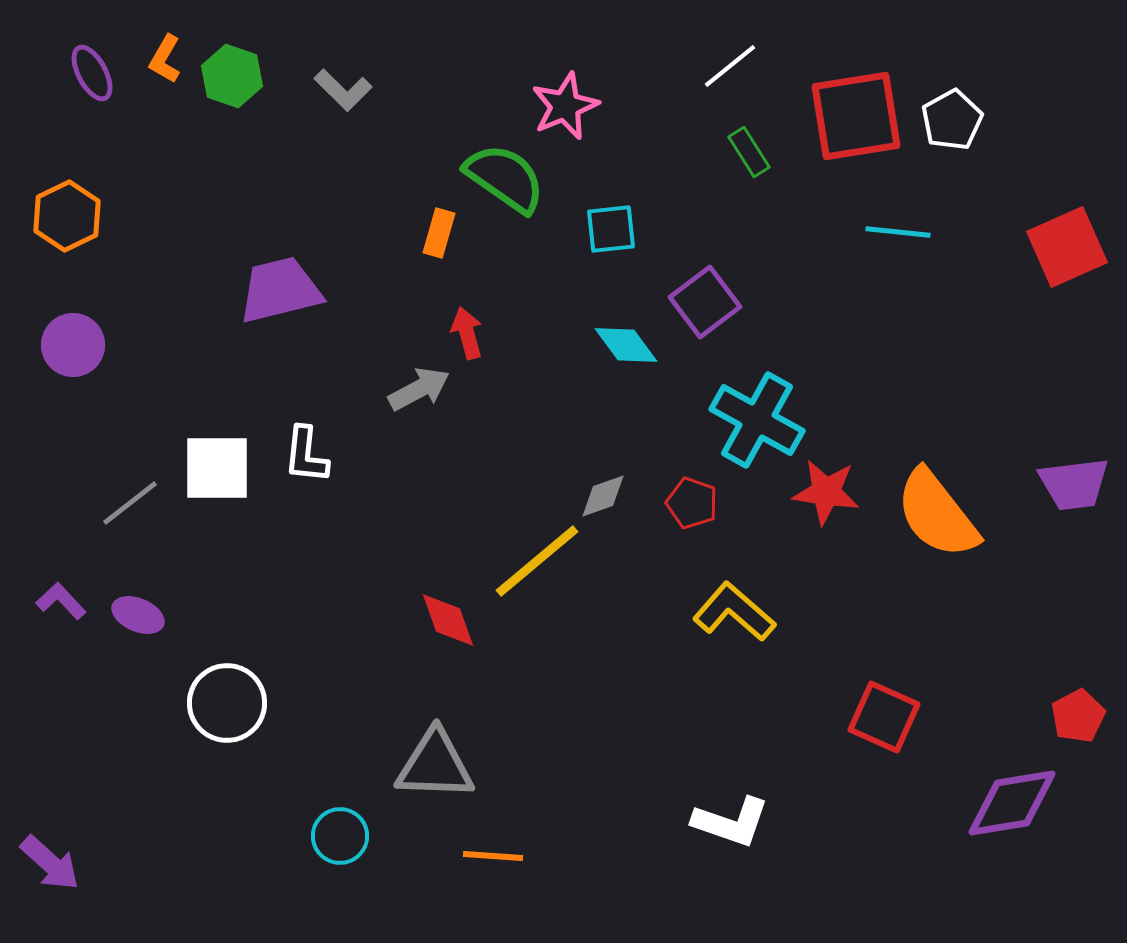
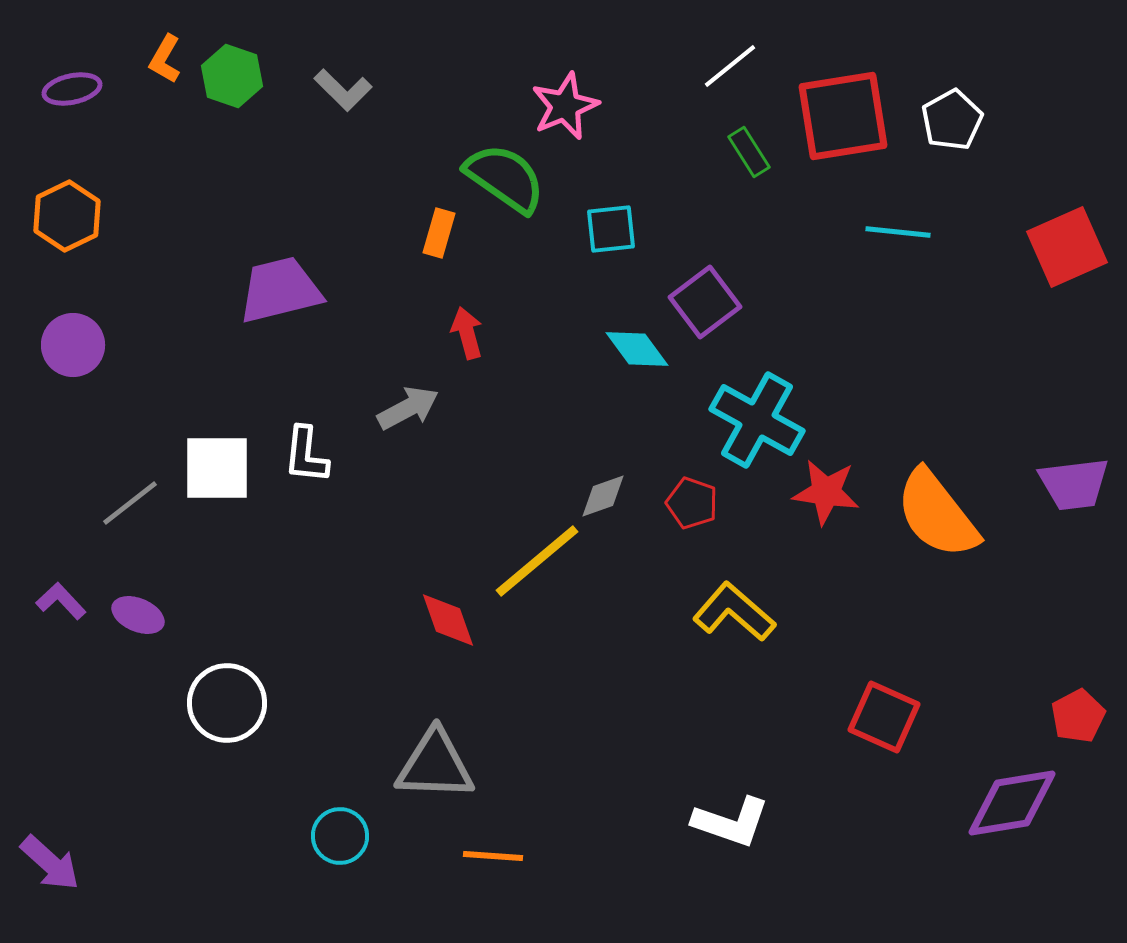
purple ellipse at (92, 73): moved 20 px left, 16 px down; rotated 74 degrees counterclockwise
red square at (856, 116): moved 13 px left
cyan diamond at (626, 345): moved 11 px right, 4 px down
gray arrow at (419, 389): moved 11 px left, 19 px down
